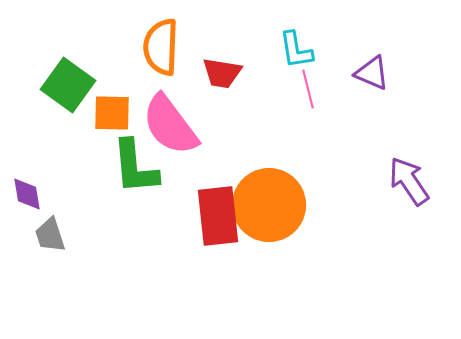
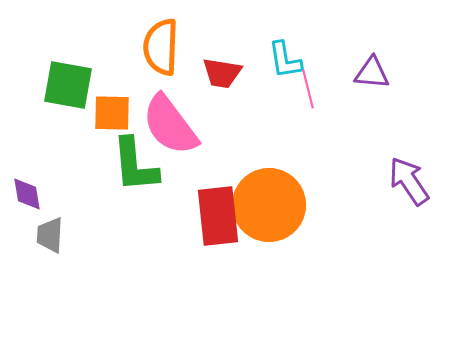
cyan L-shape: moved 11 px left, 10 px down
purple triangle: rotated 18 degrees counterclockwise
green square: rotated 26 degrees counterclockwise
green L-shape: moved 2 px up
gray trapezoid: rotated 21 degrees clockwise
